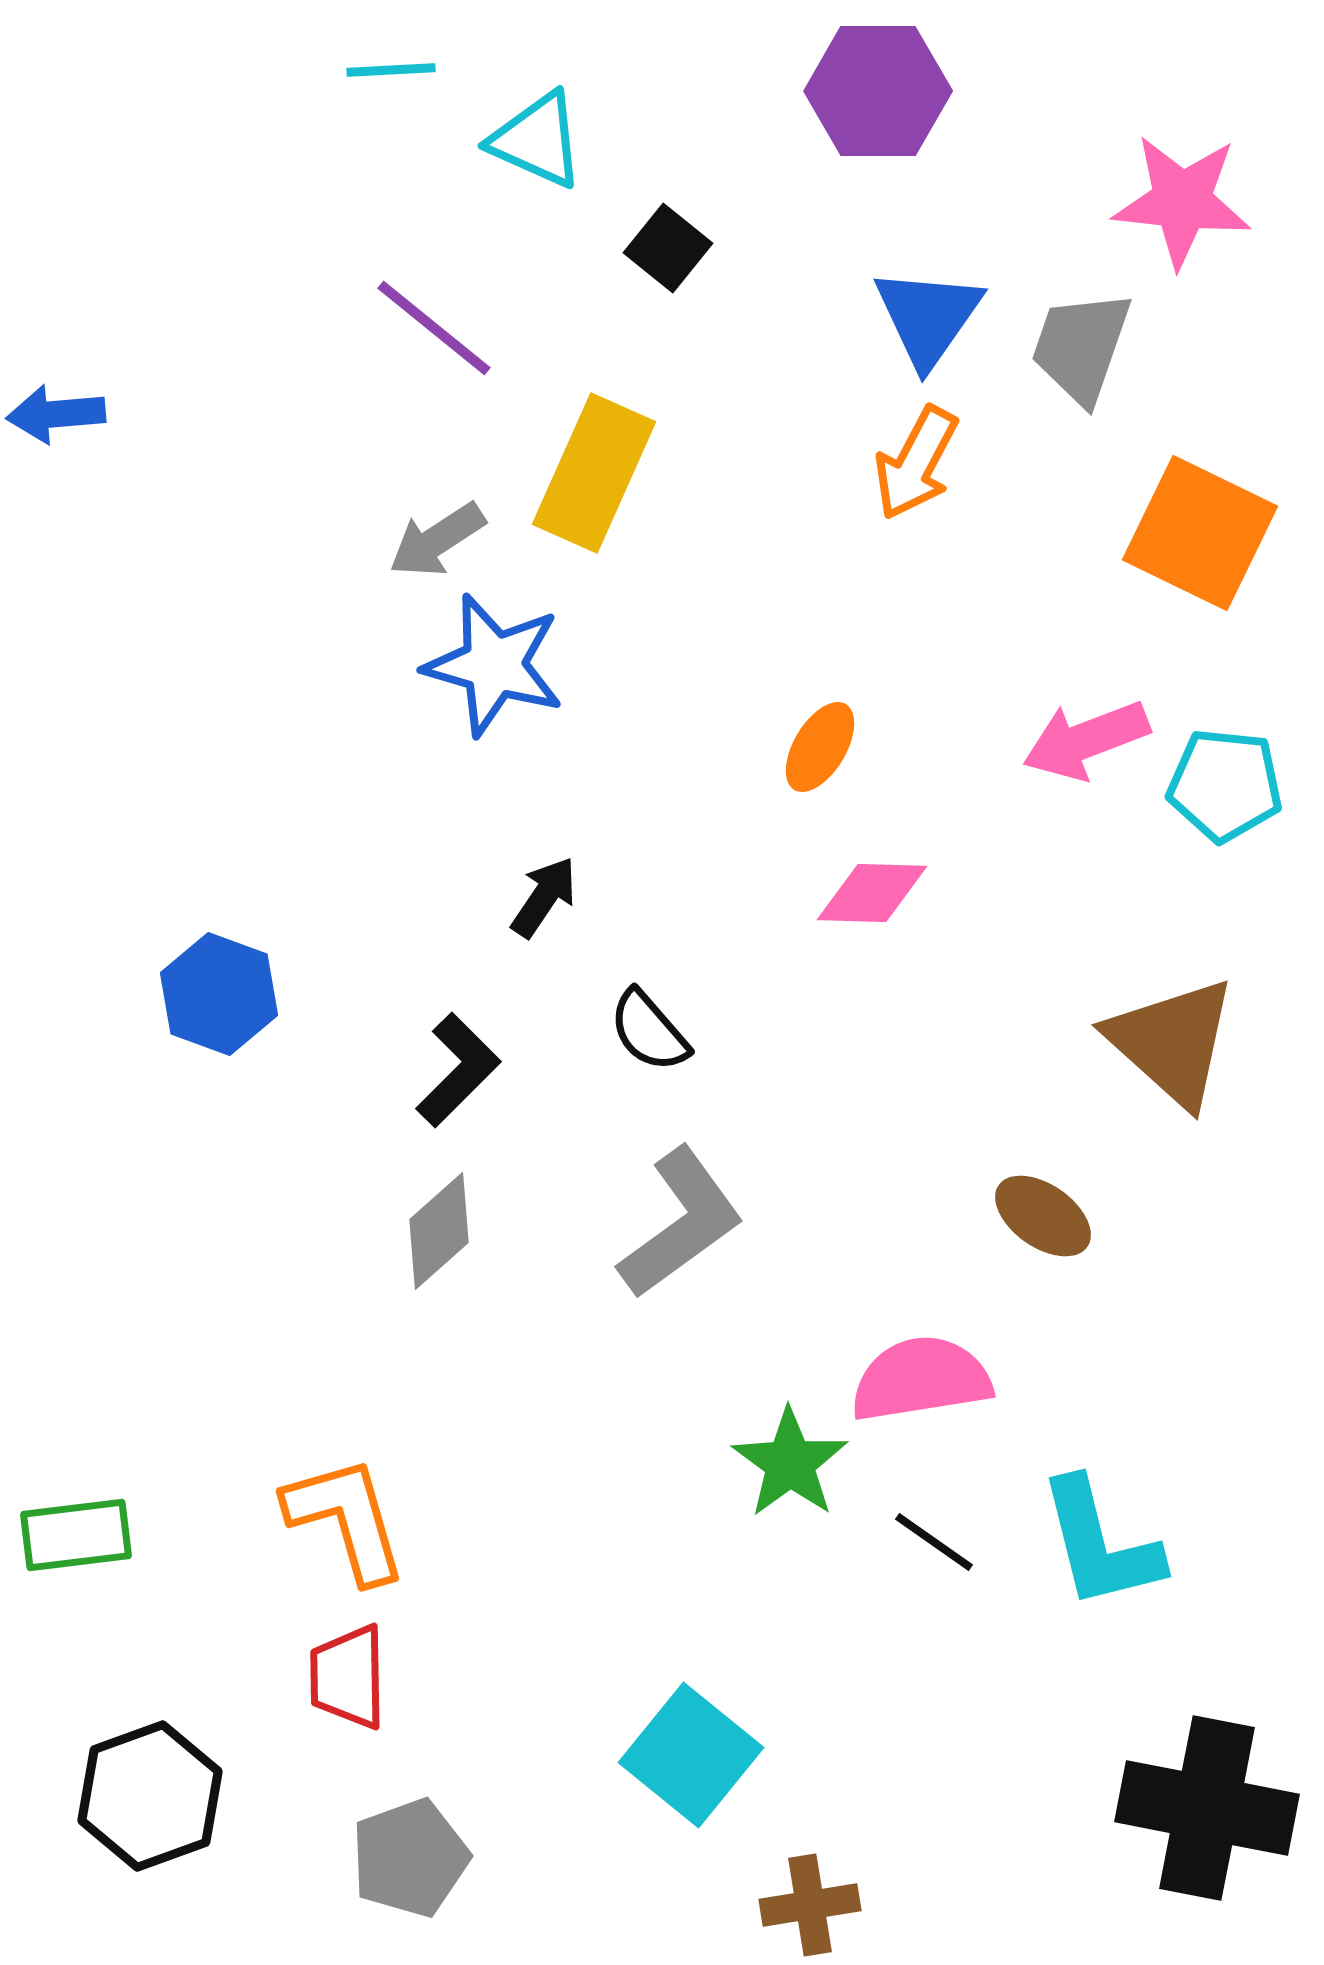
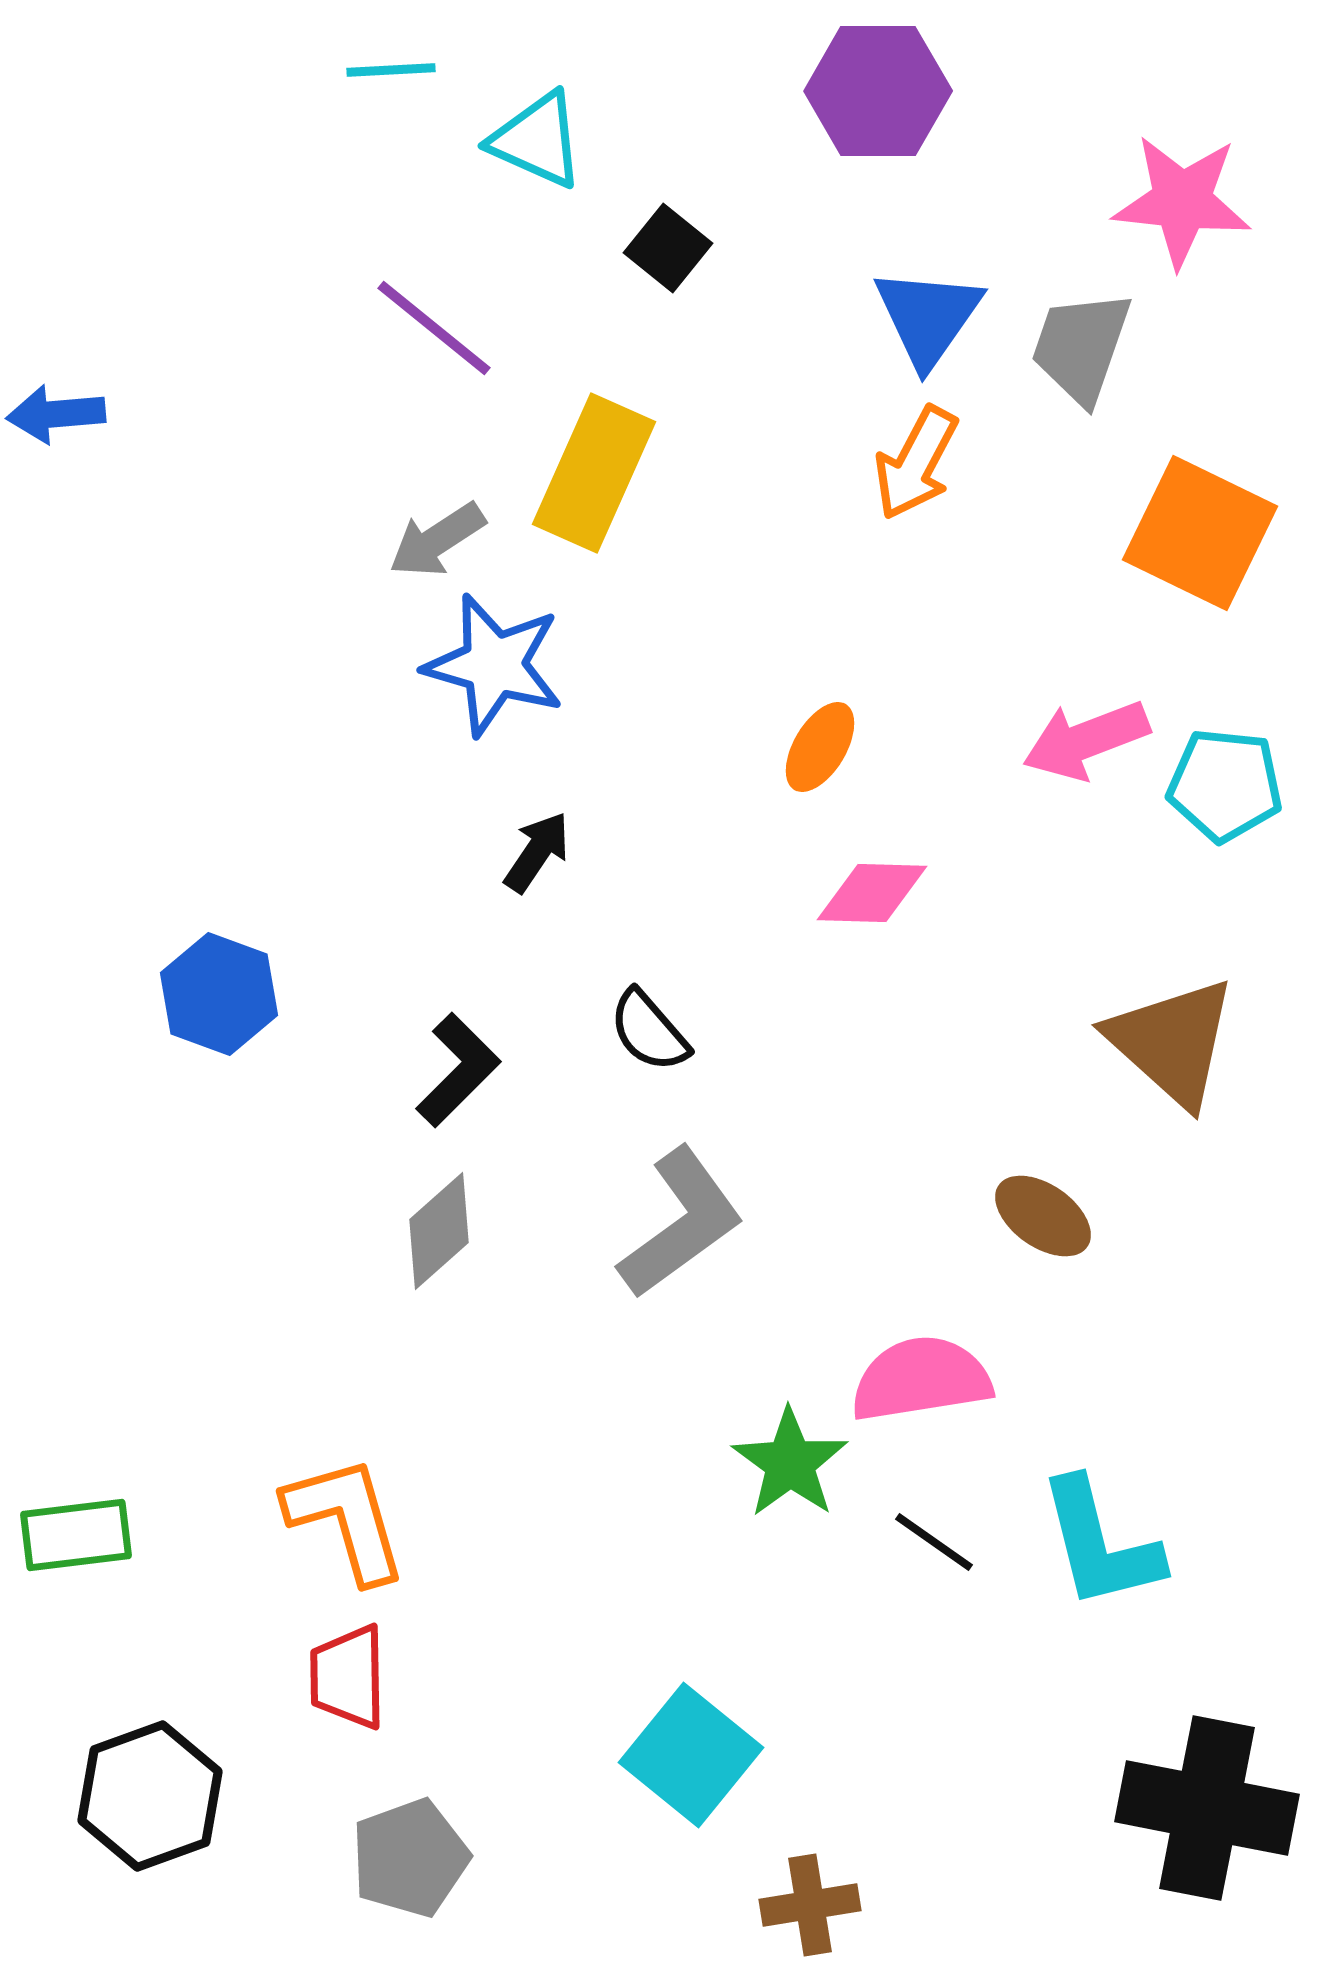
black arrow: moved 7 px left, 45 px up
